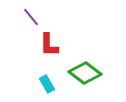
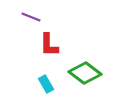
purple line: rotated 30 degrees counterclockwise
cyan rectangle: moved 1 px left
